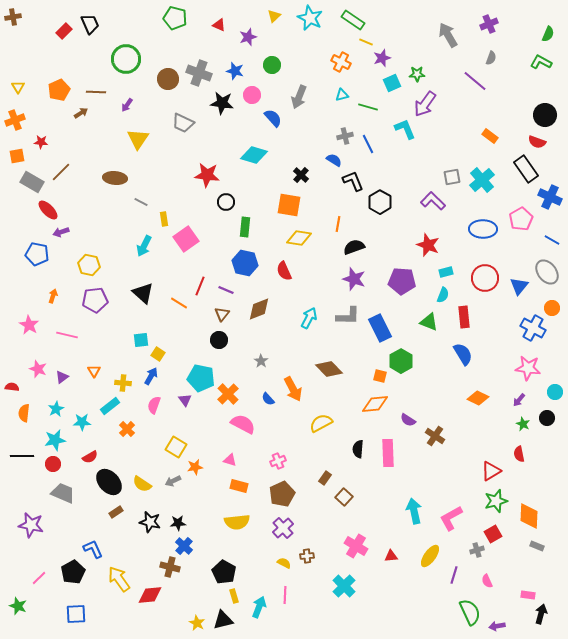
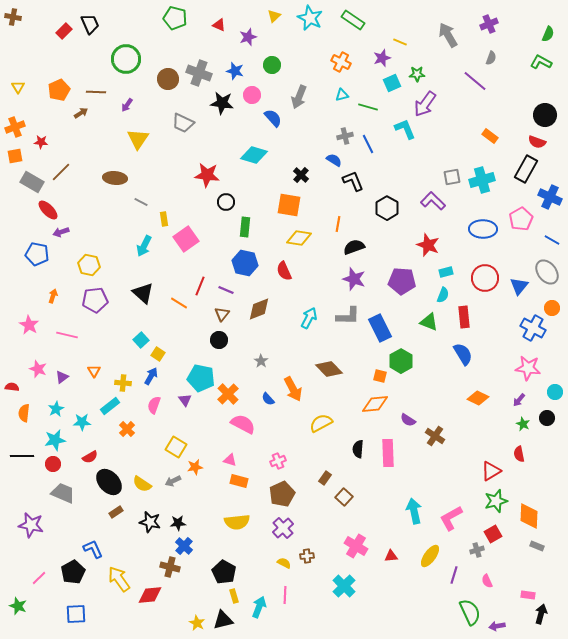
brown cross at (13, 17): rotated 21 degrees clockwise
yellow line at (366, 42): moved 34 px right
orange cross at (15, 120): moved 7 px down
orange square at (17, 156): moved 2 px left
black rectangle at (526, 169): rotated 64 degrees clockwise
cyan cross at (482, 180): rotated 25 degrees clockwise
black hexagon at (380, 202): moved 7 px right, 6 px down
cyan square at (141, 340): rotated 35 degrees counterclockwise
orange rectangle at (239, 486): moved 5 px up
